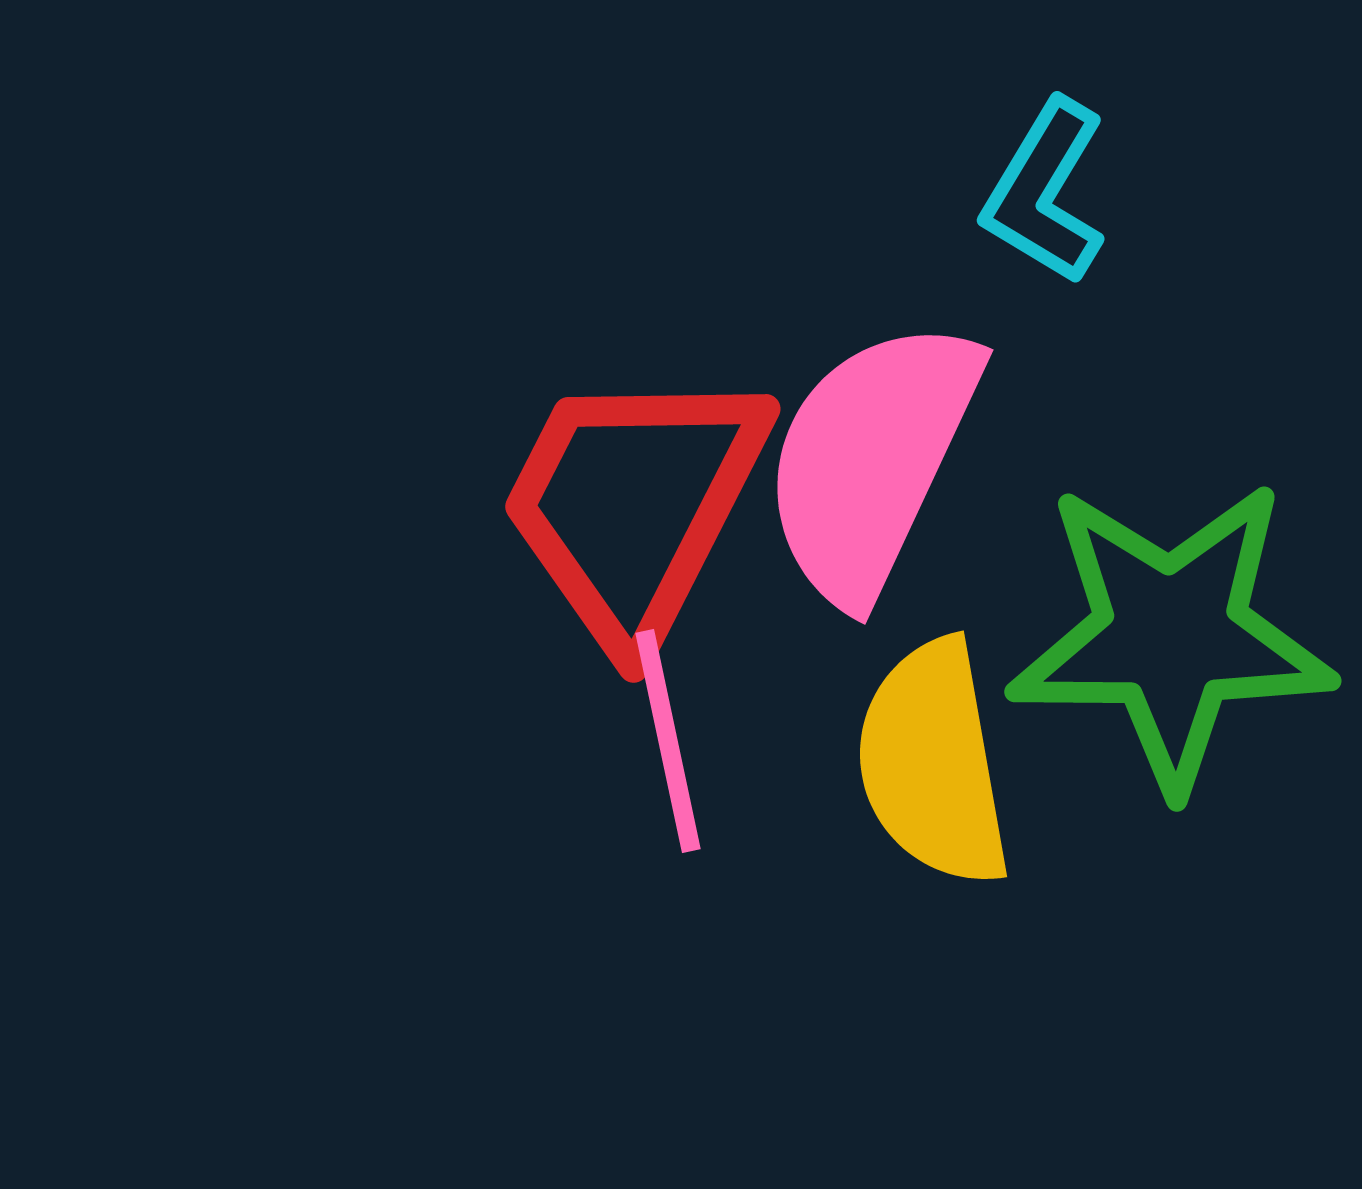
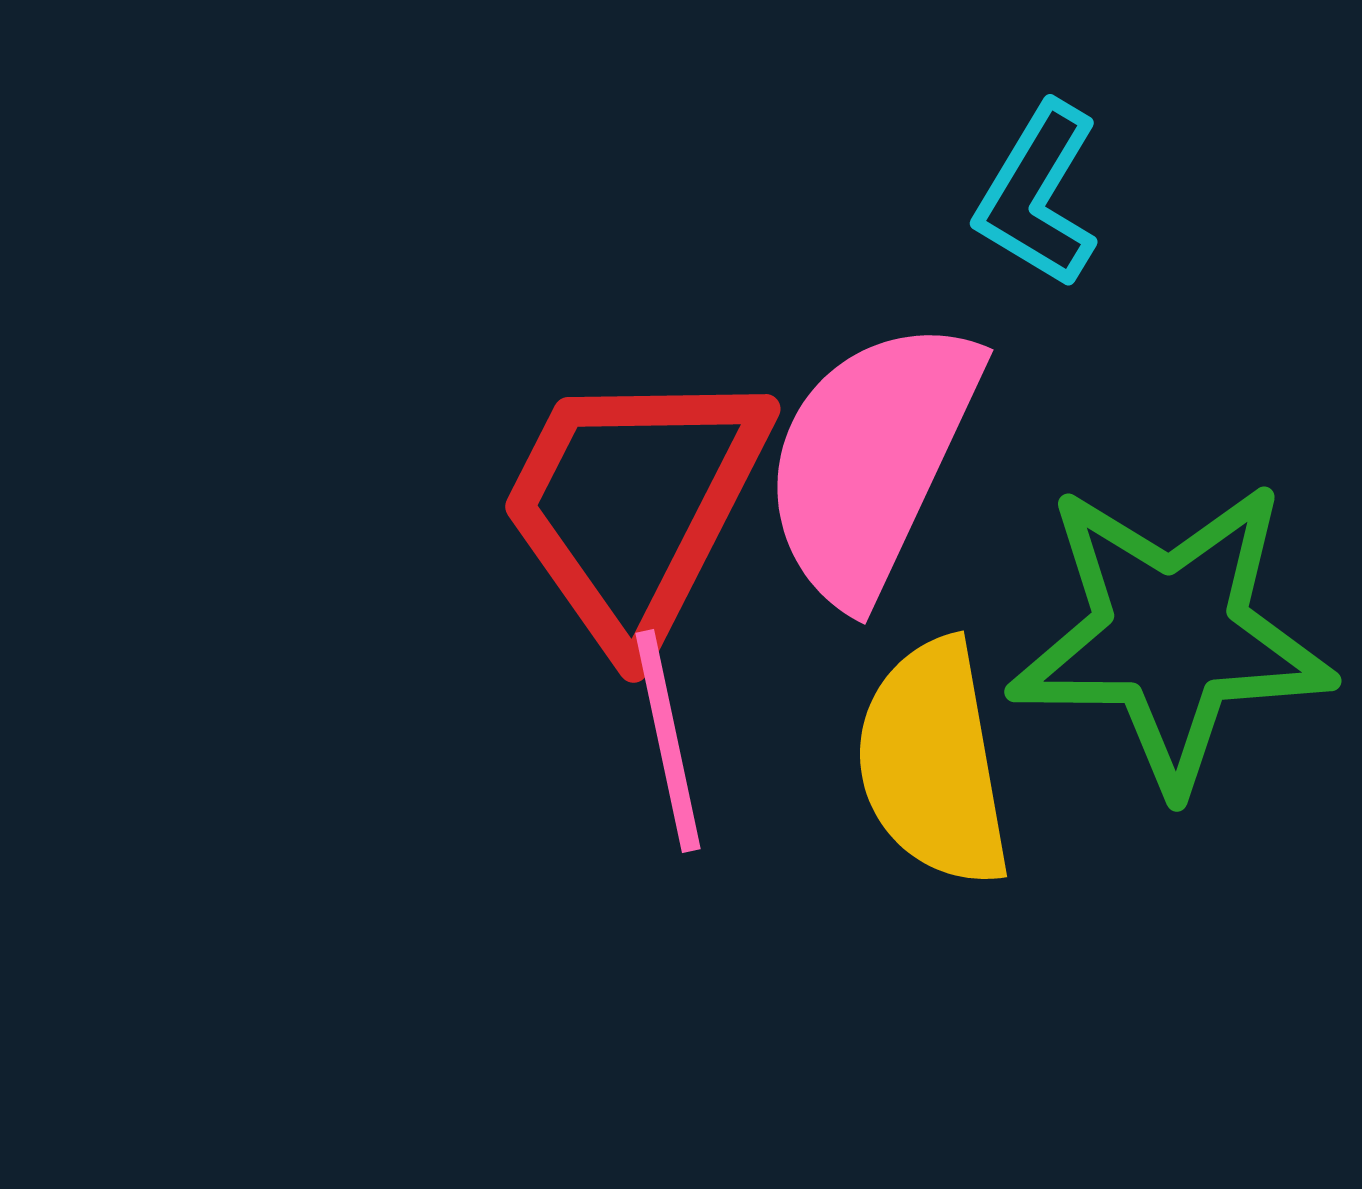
cyan L-shape: moved 7 px left, 3 px down
